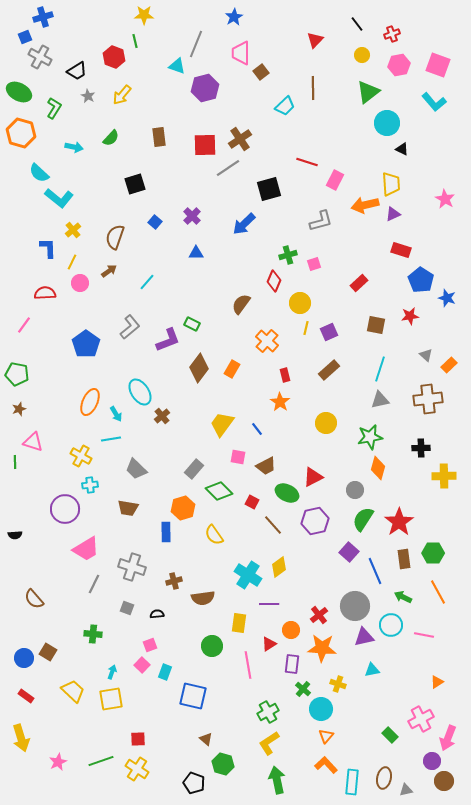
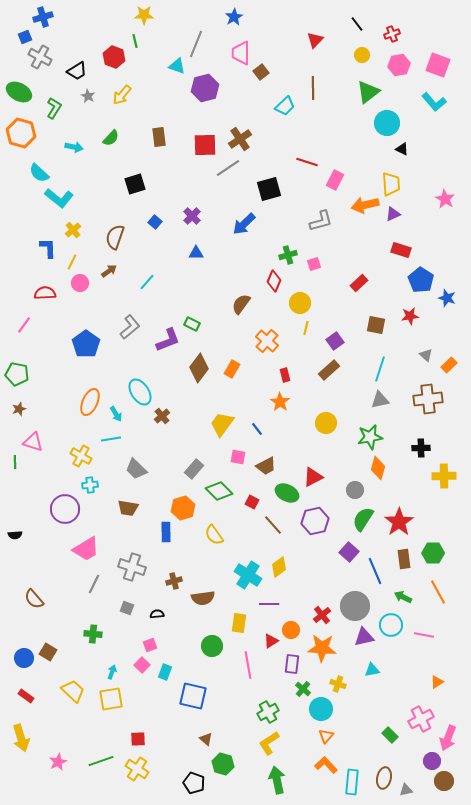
purple square at (329, 332): moved 6 px right, 9 px down; rotated 12 degrees counterclockwise
red cross at (319, 615): moved 3 px right
red triangle at (269, 644): moved 2 px right, 3 px up
